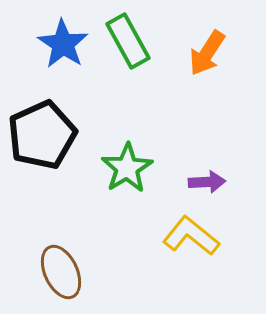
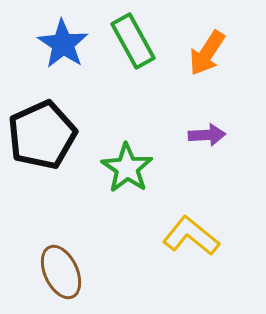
green rectangle: moved 5 px right
green star: rotated 6 degrees counterclockwise
purple arrow: moved 47 px up
